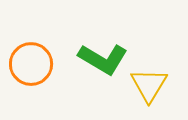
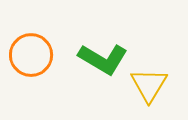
orange circle: moved 9 px up
